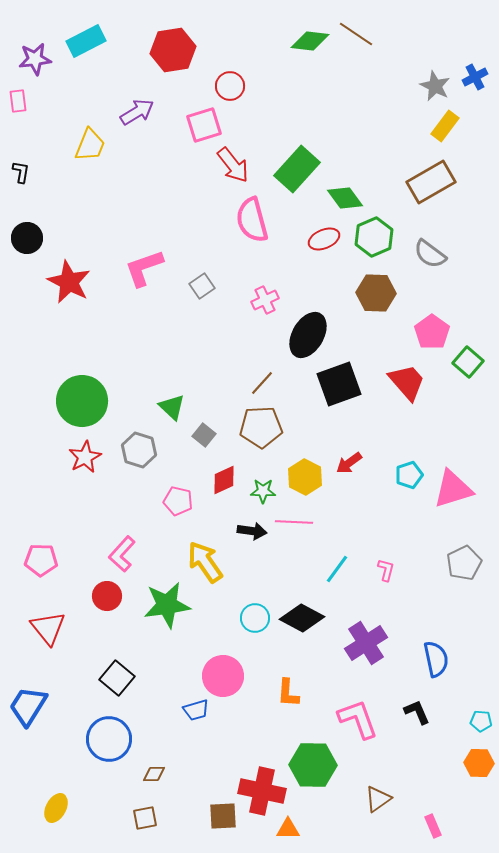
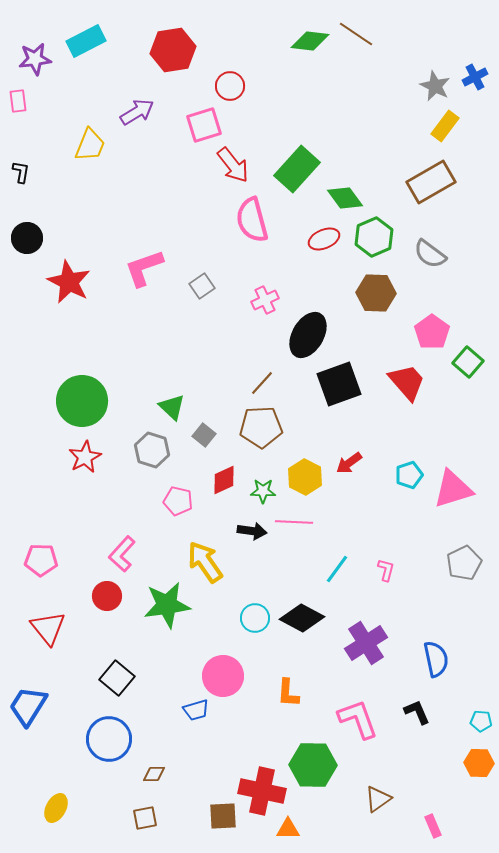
gray hexagon at (139, 450): moved 13 px right
